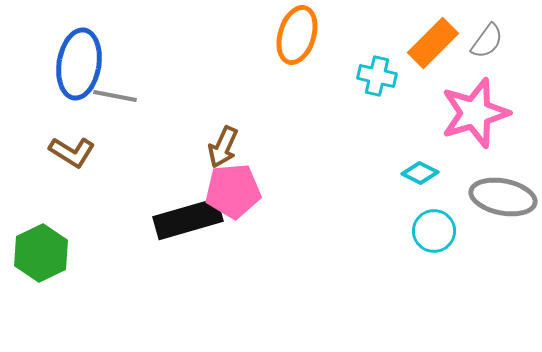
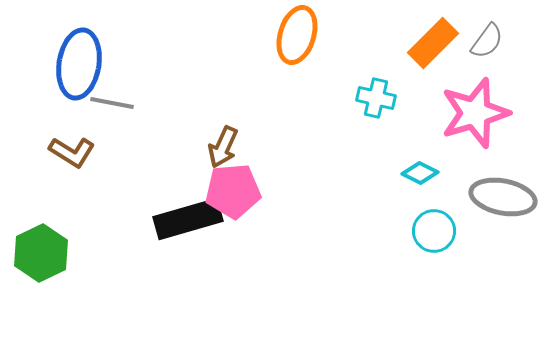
cyan cross: moved 1 px left, 22 px down
gray line: moved 3 px left, 7 px down
